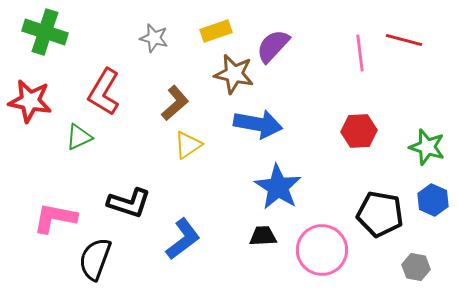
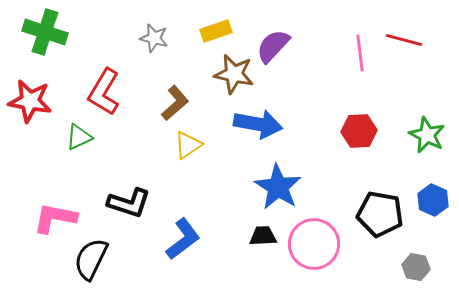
green star: moved 12 px up; rotated 9 degrees clockwise
pink circle: moved 8 px left, 6 px up
black semicircle: moved 4 px left; rotated 6 degrees clockwise
